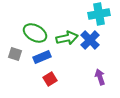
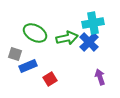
cyan cross: moved 6 px left, 9 px down
blue cross: moved 1 px left, 2 px down
blue rectangle: moved 14 px left, 9 px down
